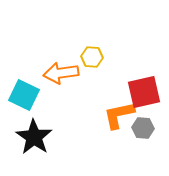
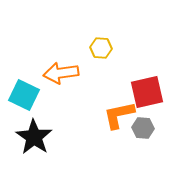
yellow hexagon: moved 9 px right, 9 px up
red square: moved 3 px right
